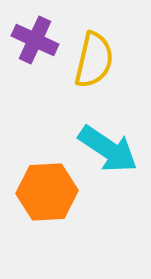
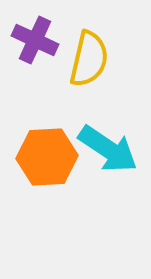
yellow semicircle: moved 5 px left, 1 px up
orange hexagon: moved 35 px up
